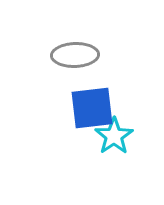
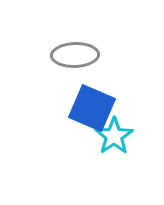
blue square: rotated 30 degrees clockwise
